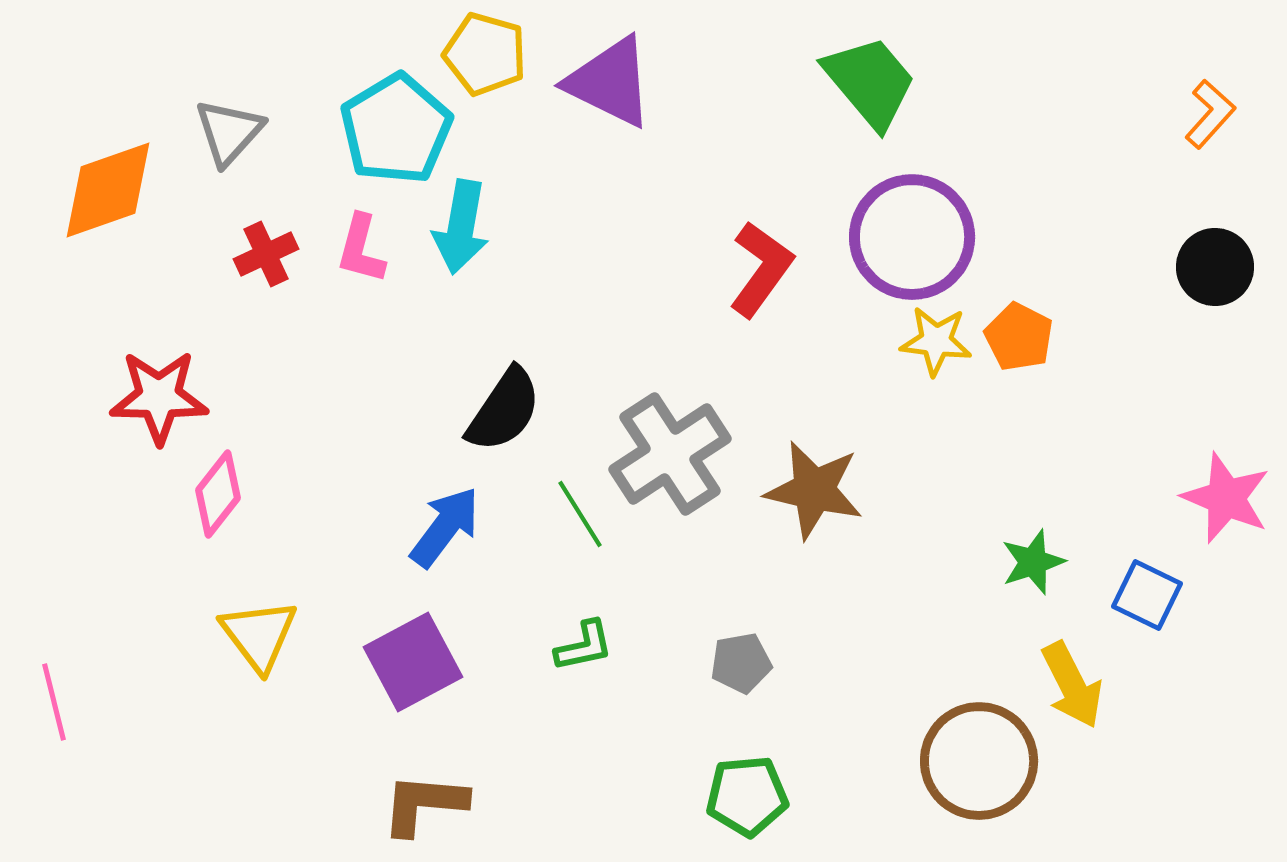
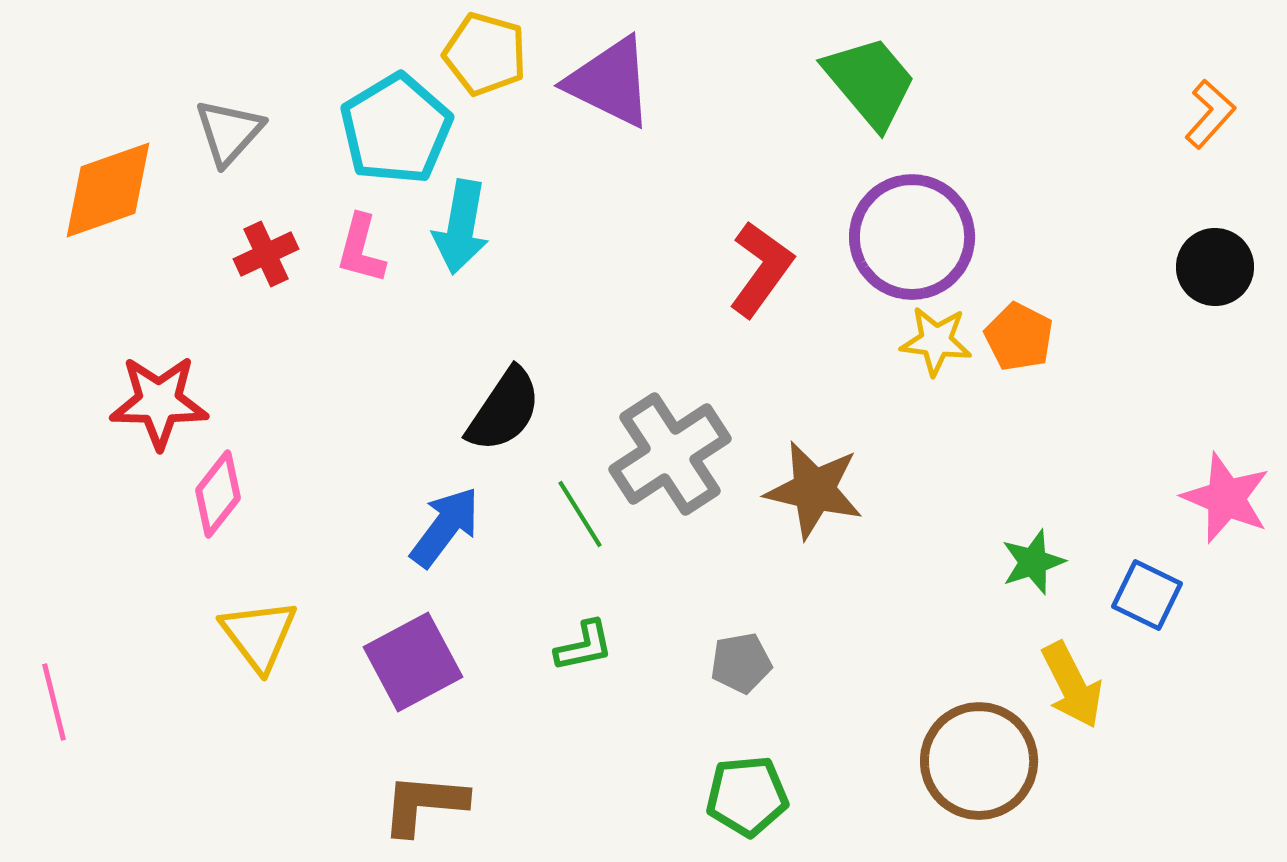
red star: moved 5 px down
